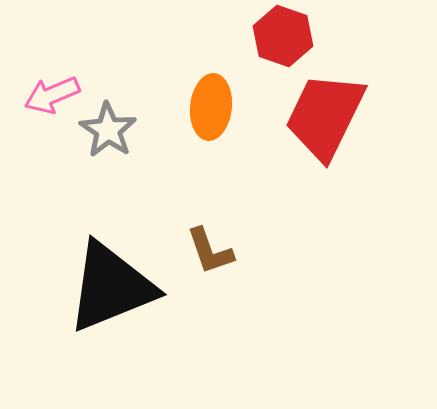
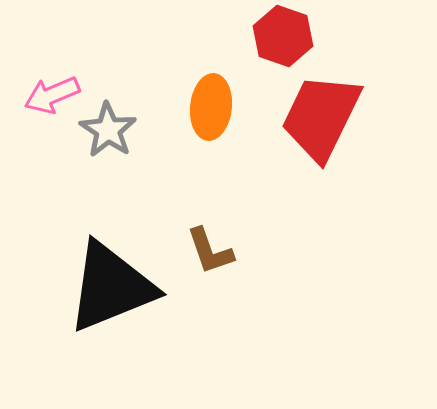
red trapezoid: moved 4 px left, 1 px down
